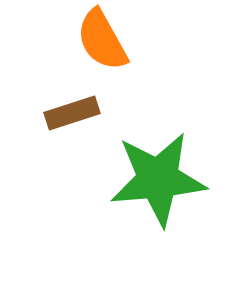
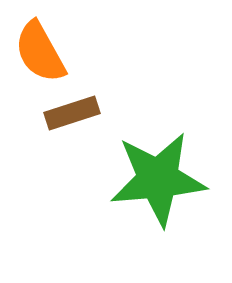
orange semicircle: moved 62 px left, 12 px down
